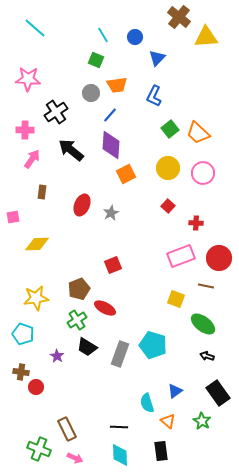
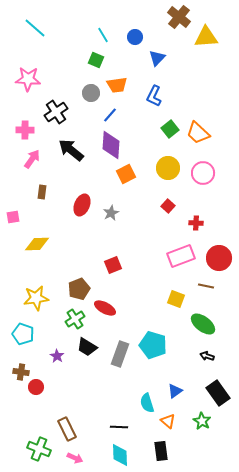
green cross at (77, 320): moved 2 px left, 1 px up
